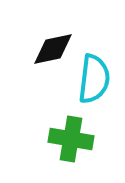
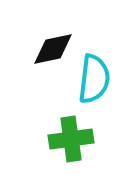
green cross: rotated 18 degrees counterclockwise
